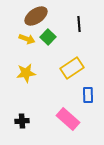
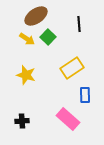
yellow arrow: rotated 14 degrees clockwise
yellow star: moved 2 px down; rotated 24 degrees clockwise
blue rectangle: moved 3 px left
